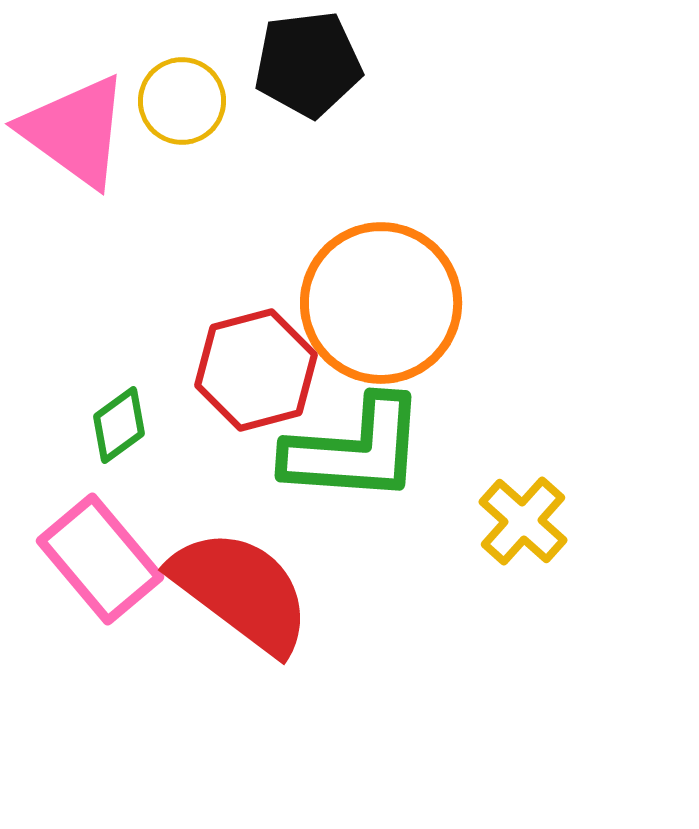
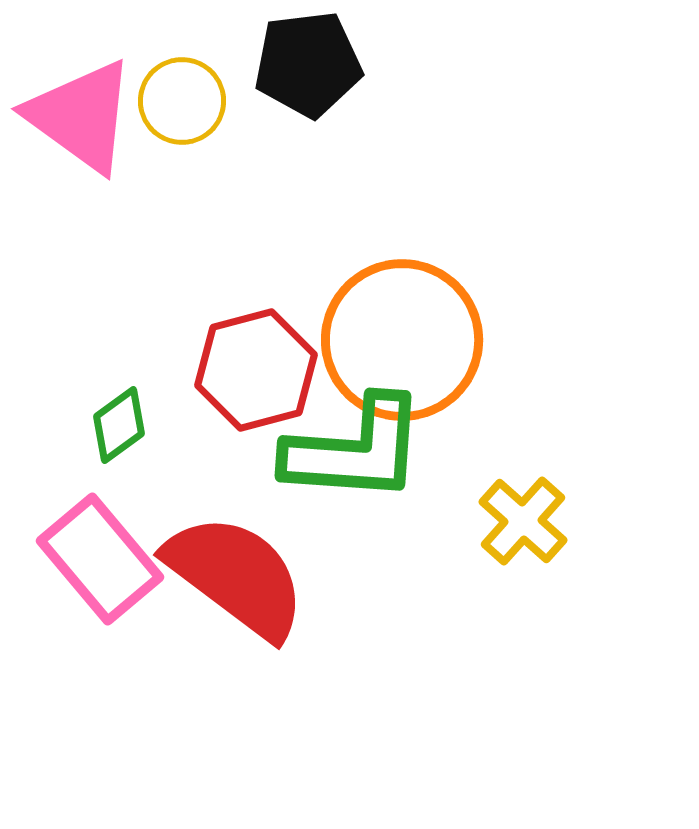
pink triangle: moved 6 px right, 15 px up
orange circle: moved 21 px right, 37 px down
red semicircle: moved 5 px left, 15 px up
